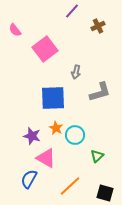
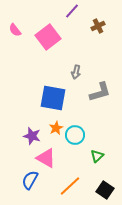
pink square: moved 3 px right, 12 px up
blue square: rotated 12 degrees clockwise
orange star: rotated 16 degrees clockwise
blue semicircle: moved 1 px right, 1 px down
black square: moved 3 px up; rotated 18 degrees clockwise
